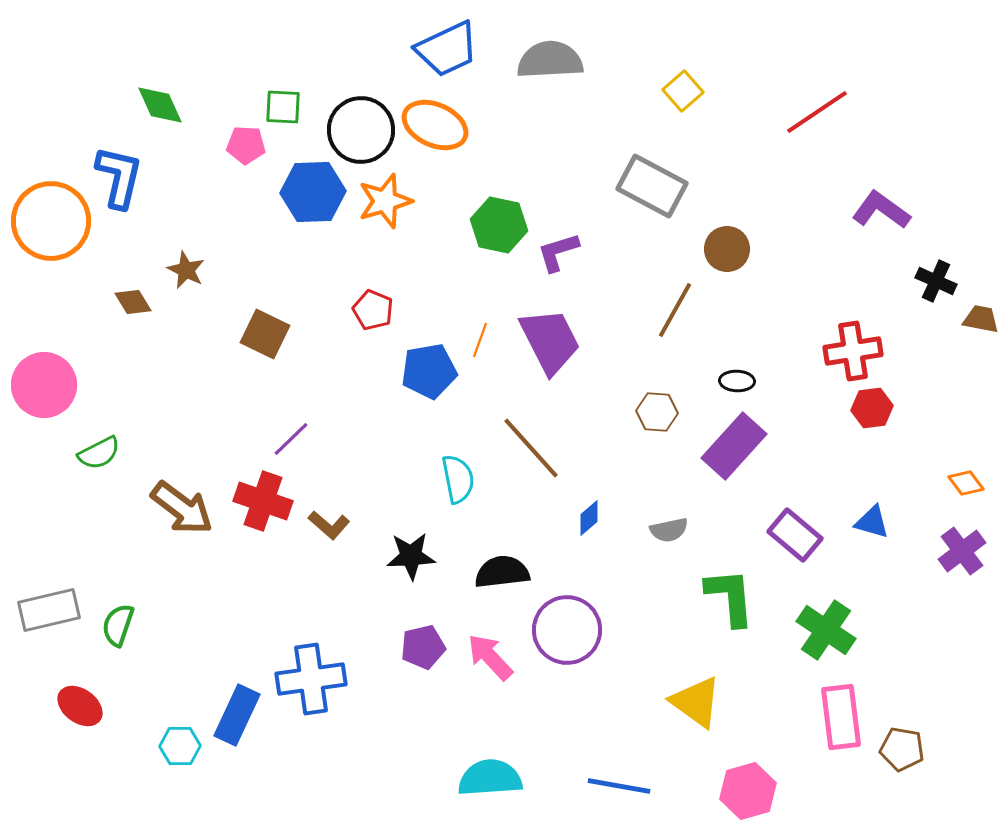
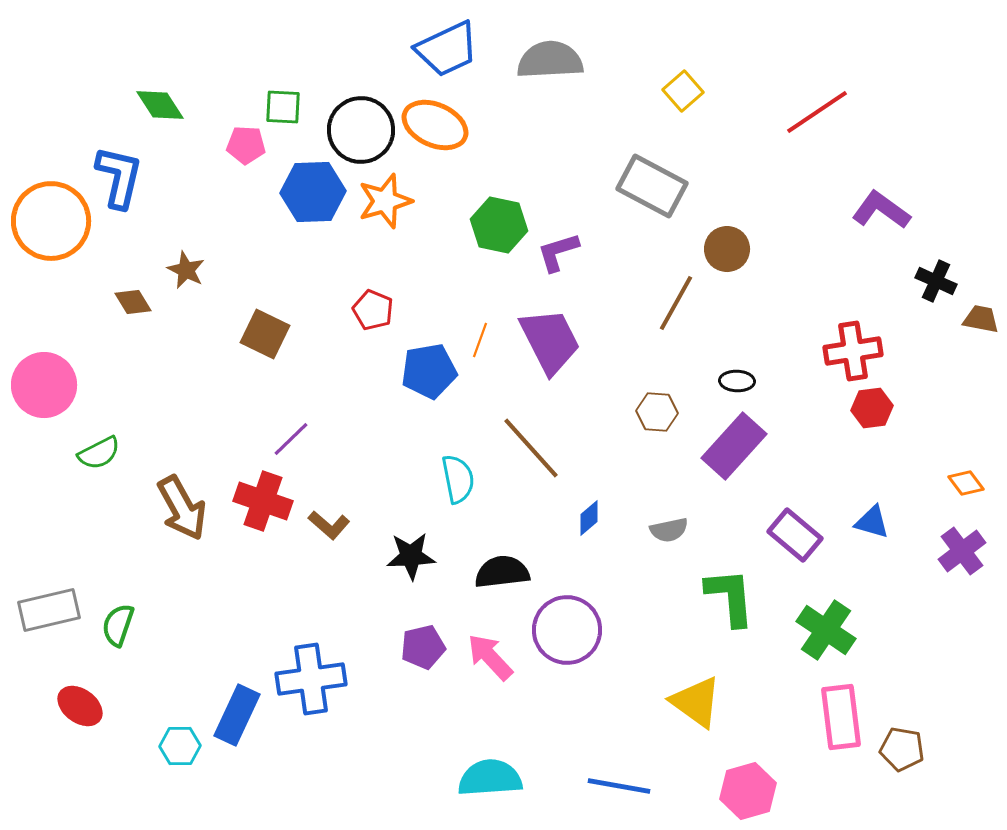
green diamond at (160, 105): rotated 9 degrees counterclockwise
brown line at (675, 310): moved 1 px right, 7 px up
brown arrow at (182, 508): rotated 24 degrees clockwise
